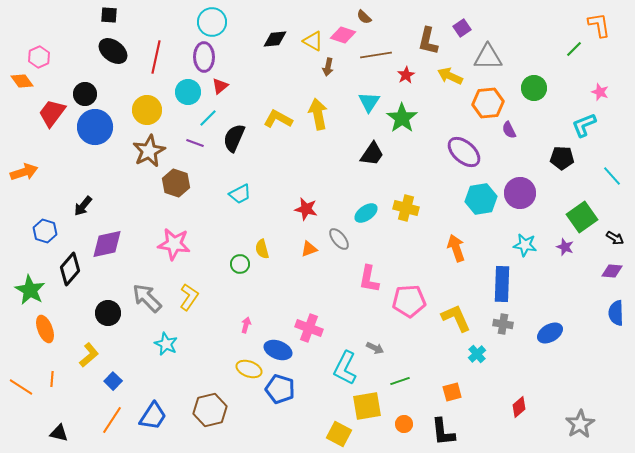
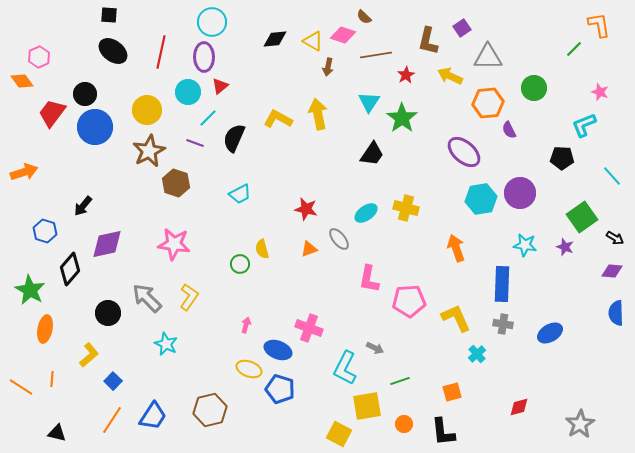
red line at (156, 57): moved 5 px right, 5 px up
orange ellipse at (45, 329): rotated 32 degrees clockwise
red diamond at (519, 407): rotated 25 degrees clockwise
black triangle at (59, 433): moved 2 px left
